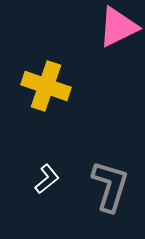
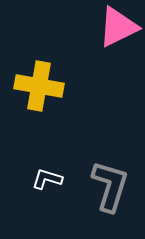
yellow cross: moved 7 px left; rotated 9 degrees counterclockwise
white L-shape: rotated 124 degrees counterclockwise
